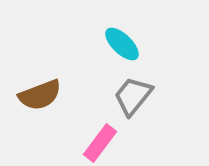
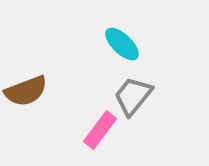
brown semicircle: moved 14 px left, 4 px up
pink rectangle: moved 13 px up
